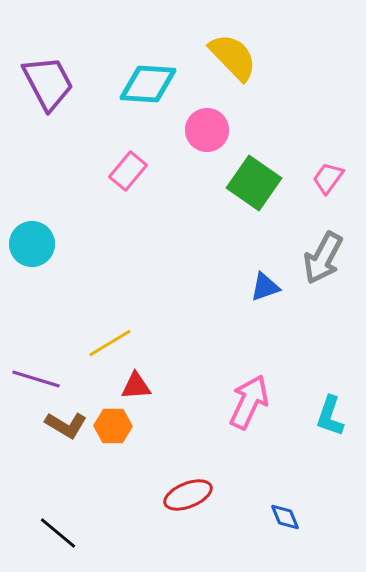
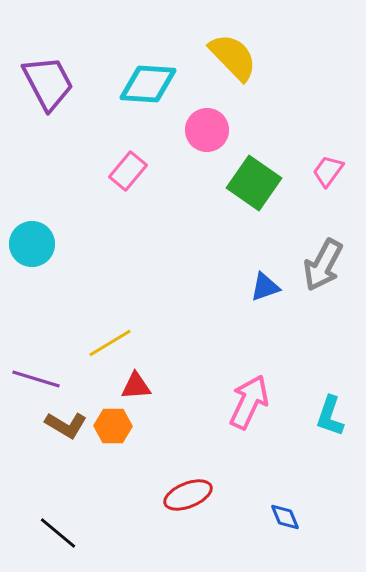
pink trapezoid: moved 7 px up
gray arrow: moved 7 px down
